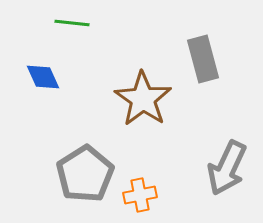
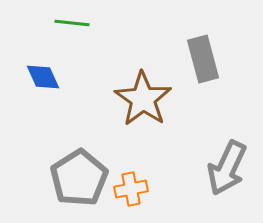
gray pentagon: moved 6 px left, 4 px down
orange cross: moved 9 px left, 6 px up
